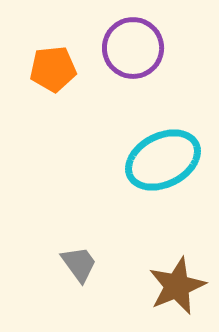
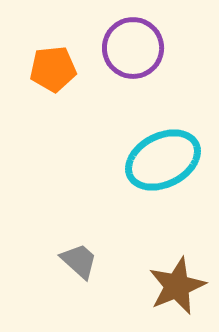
gray trapezoid: moved 3 px up; rotated 12 degrees counterclockwise
